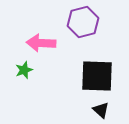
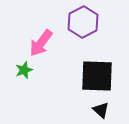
purple hexagon: rotated 12 degrees counterclockwise
pink arrow: rotated 56 degrees counterclockwise
